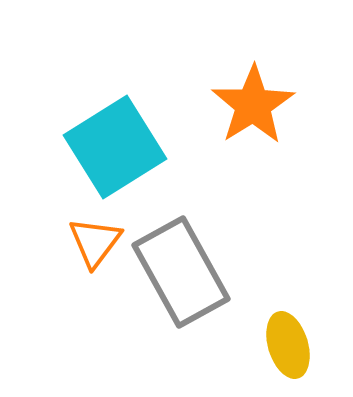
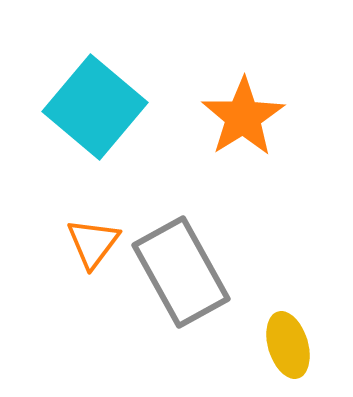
orange star: moved 10 px left, 12 px down
cyan square: moved 20 px left, 40 px up; rotated 18 degrees counterclockwise
orange triangle: moved 2 px left, 1 px down
